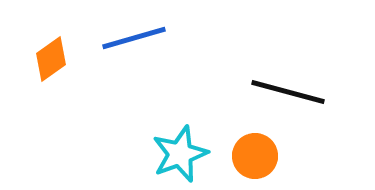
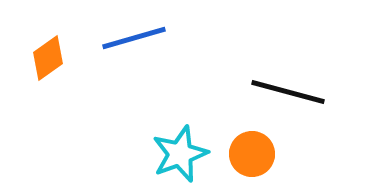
orange diamond: moved 3 px left, 1 px up
orange circle: moved 3 px left, 2 px up
